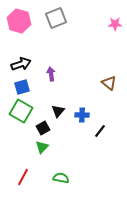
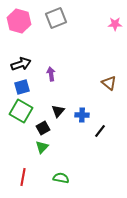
red line: rotated 18 degrees counterclockwise
